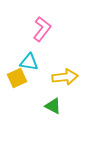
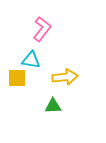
cyan triangle: moved 2 px right, 2 px up
yellow square: rotated 24 degrees clockwise
green triangle: rotated 30 degrees counterclockwise
